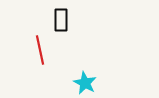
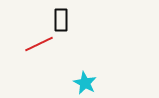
red line: moved 1 px left, 6 px up; rotated 76 degrees clockwise
